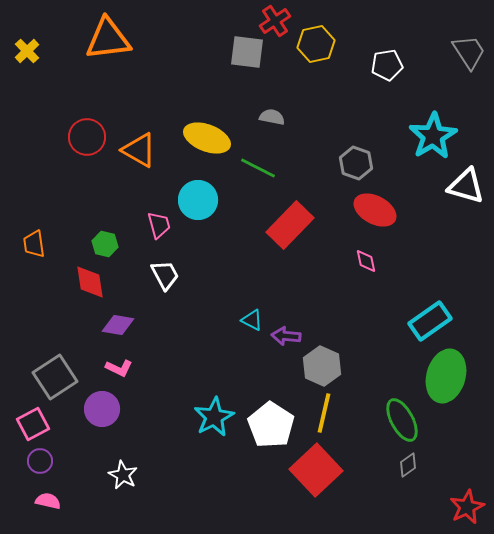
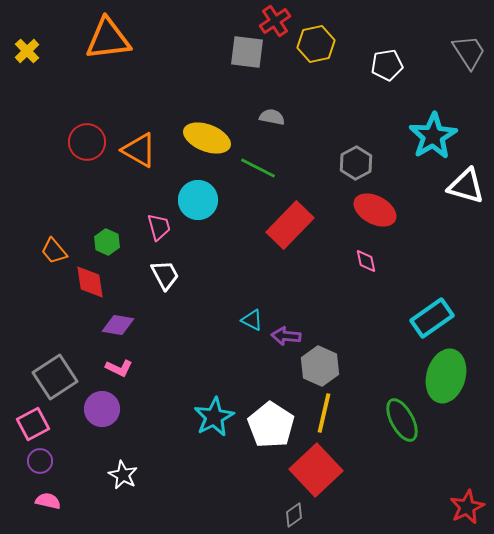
red circle at (87, 137): moved 5 px down
gray hexagon at (356, 163): rotated 12 degrees clockwise
pink trapezoid at (159, 225): moved 2 px down
orange trapezoid at (34, 244): moved 20 px right, 7 px down; rotated 32 degrees counterclockwise
green hexagon at (105, 244): moved 2 px right, 2 px up; rotated 10 degrees clockwise
cyan rectangle at (430, 321): moved 2 px right, 3 px up
gray hexagon at (322, 366): moved 2 px left
gray diamond at (408, 465): moved 114 px left, 50 px down
